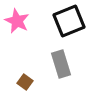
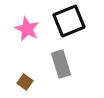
pink star: moved 10 px right, 8 px down
